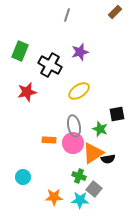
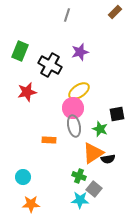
pink circle: moved 35 px up
orange star: moved 23 px left, 7 px down
